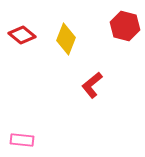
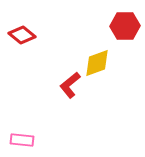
red hexagon: rotated 16 degrees counterclockwise
yellow diamond: moved 31 px right, 24 px down; rotated 48 degrees clockwise
red L-shape: moved 22 px left
